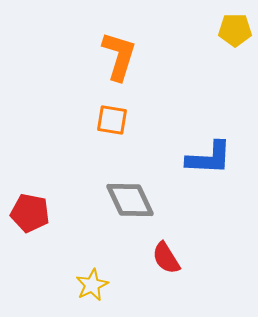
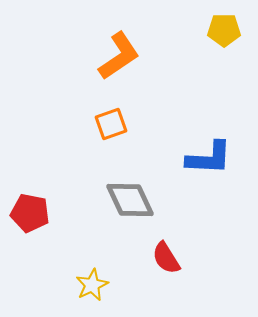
yellow pentagon: moved 11 px left
orange L-shape: rotated 39 degrees clockwise
orange square: moved 1 px left, 4 px down; rotated 28 degrees counterclockwise
